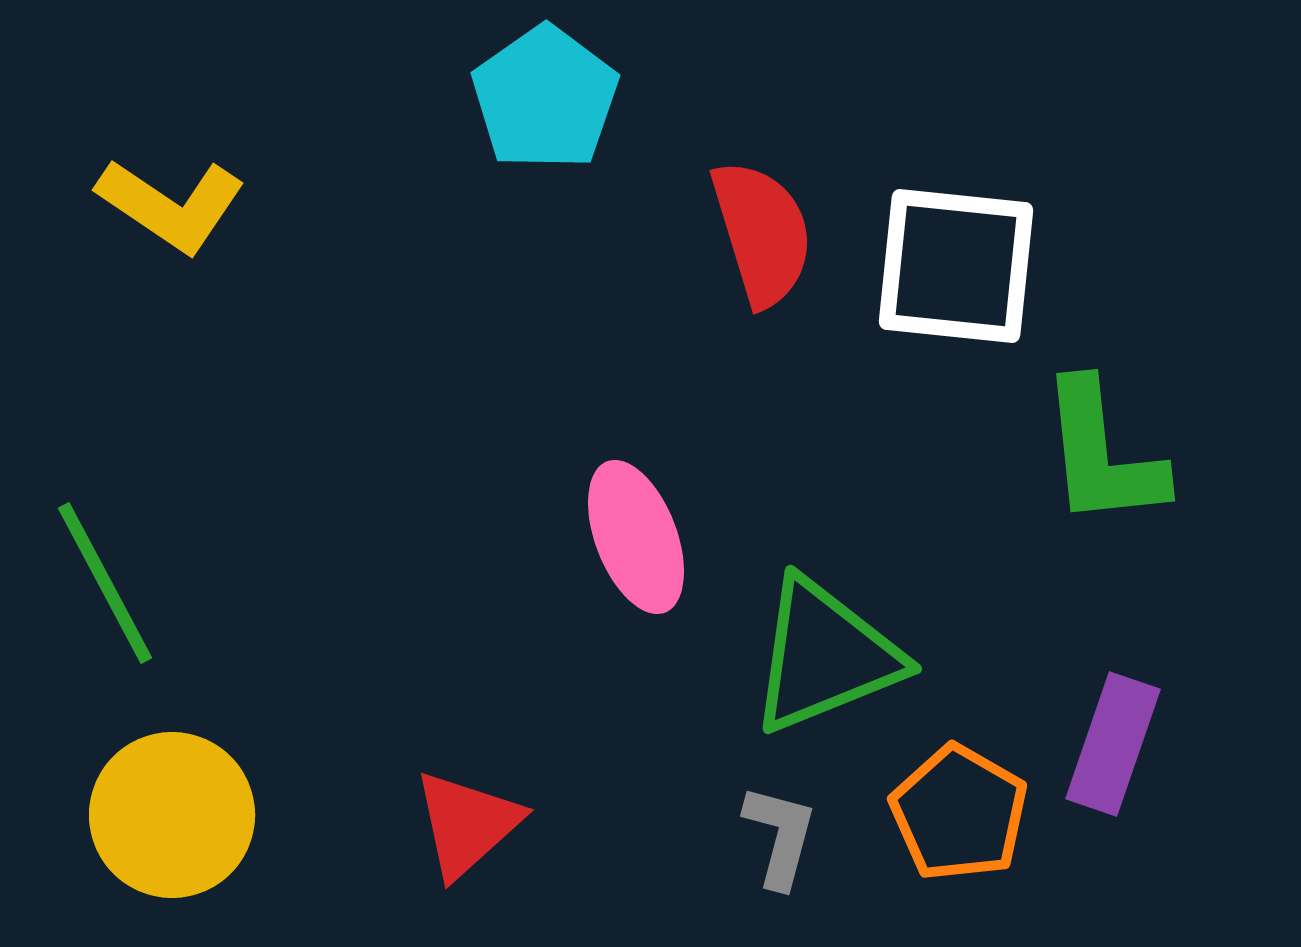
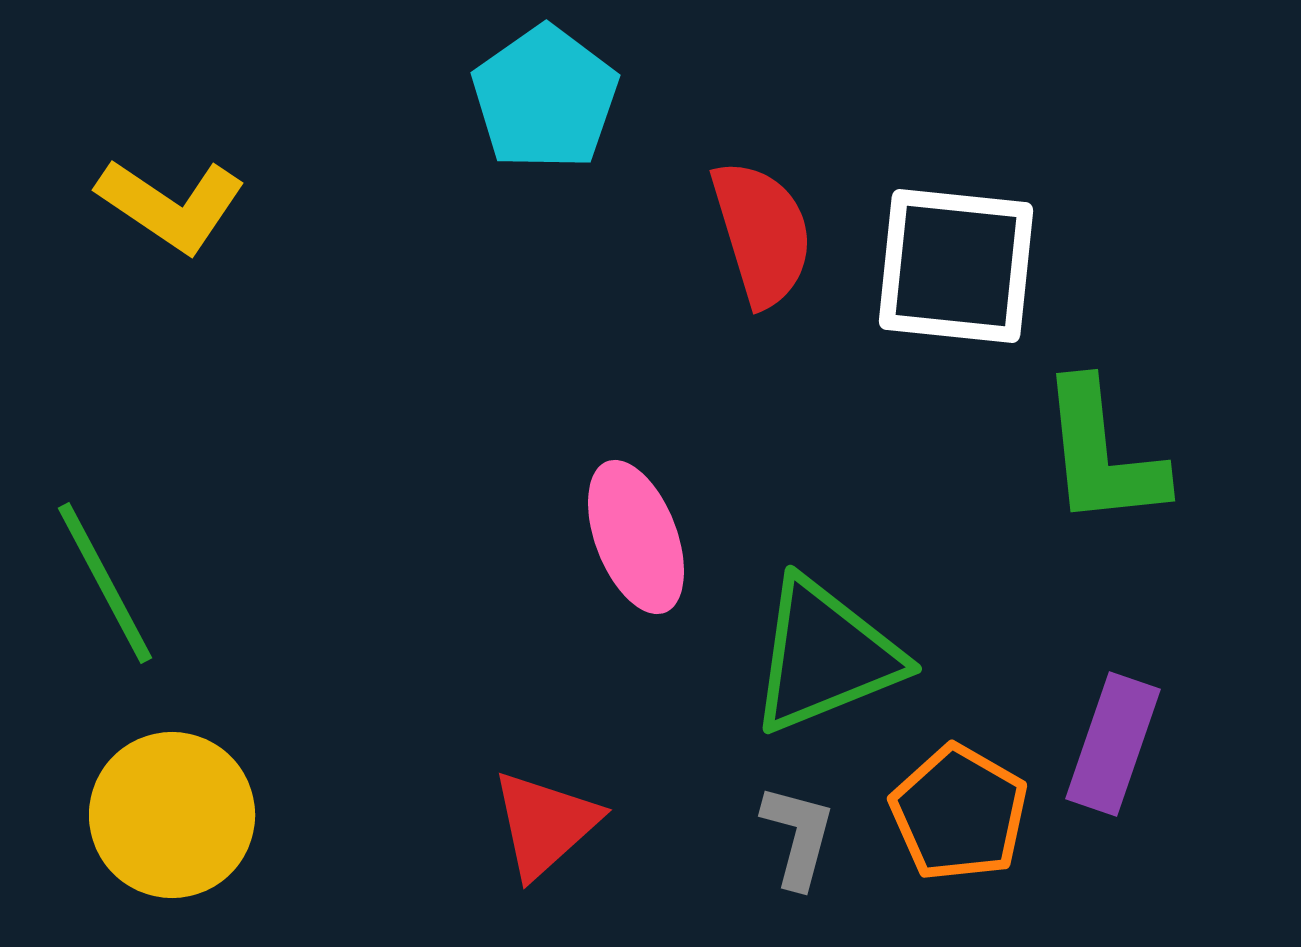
red triangle: moved 78 px right
gray L-shape: moved 18 px right
